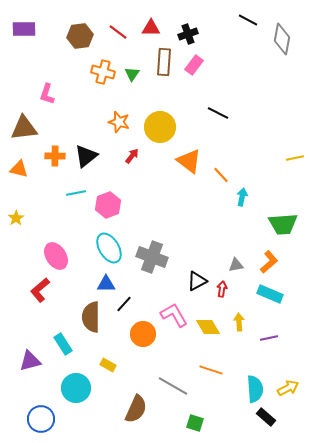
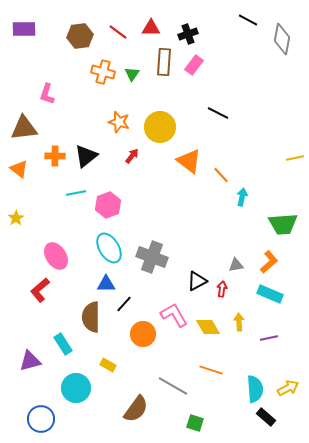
orange triangle at (19, 169): rotated 24 degrees clockwise
brown semicircle at (136, 409): rotated 12 degrees clockwise
